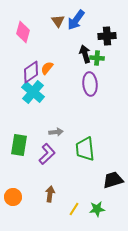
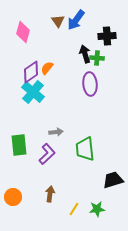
green rectangle: rotated 15 degrees counterclockwise
